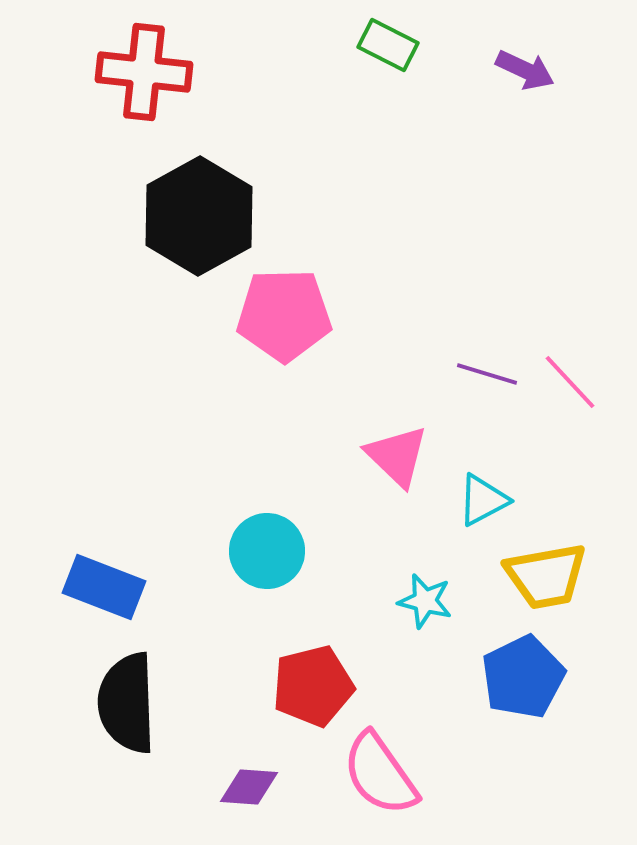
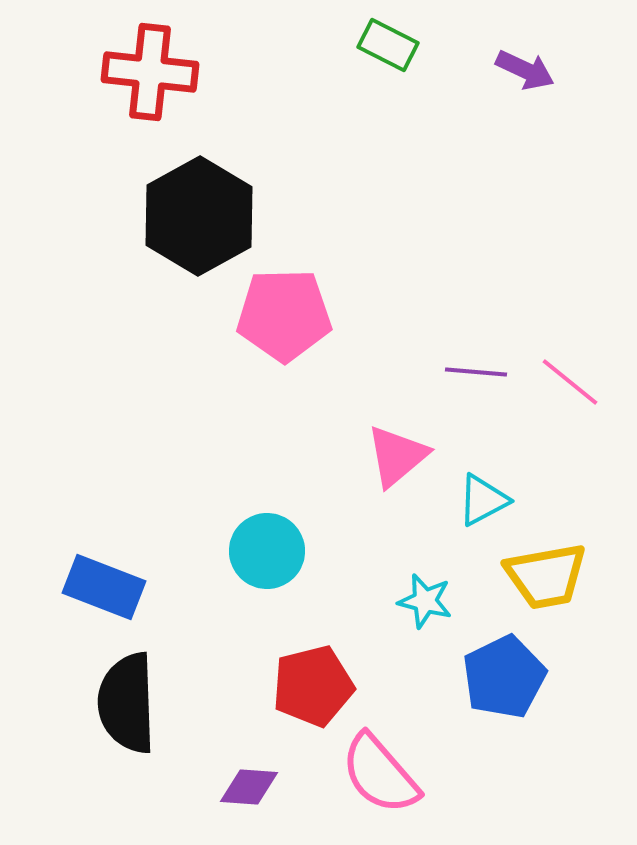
red cross: moved 6 px right
purple line: moved 11 px left, 2 px up; rotated 12 degrees counterclockwise
pink line: rotated 8 degrees counterclockwise
pink triangle: rotated 36 degrees clockwise
blue pentagon: moved 19 px left
pink semicircle: rotated 6 degrees counterclockwise
